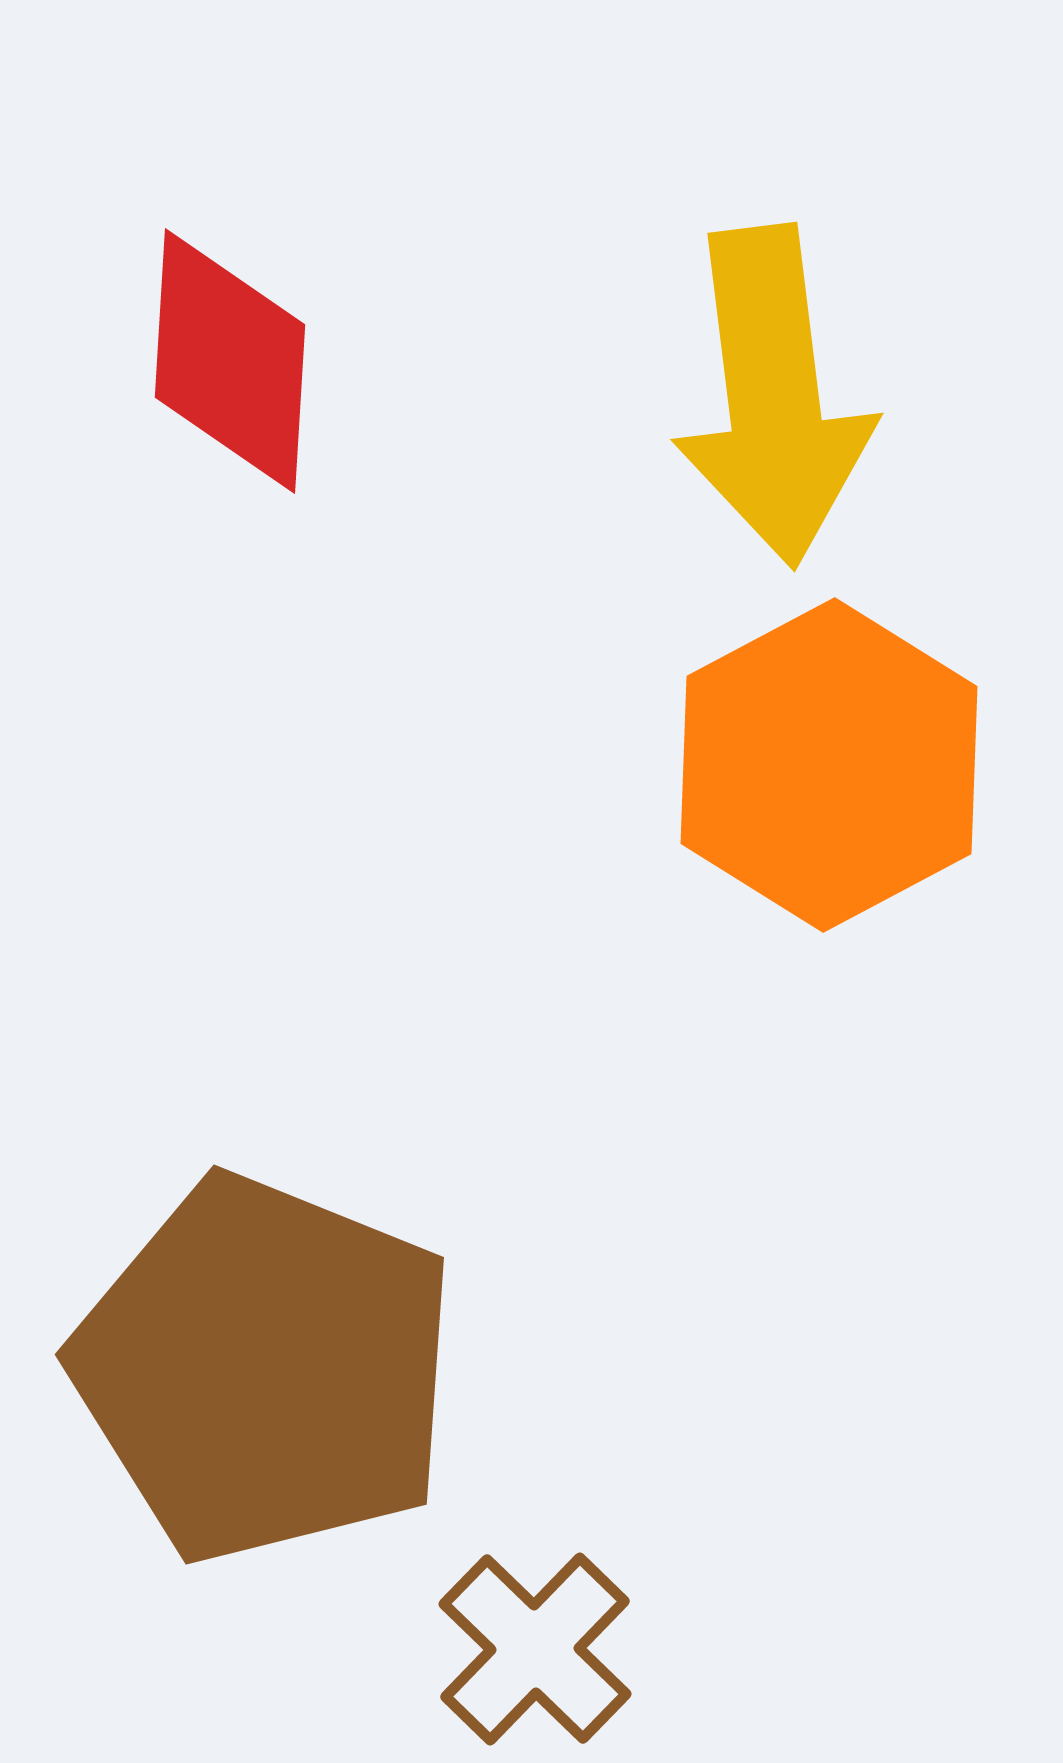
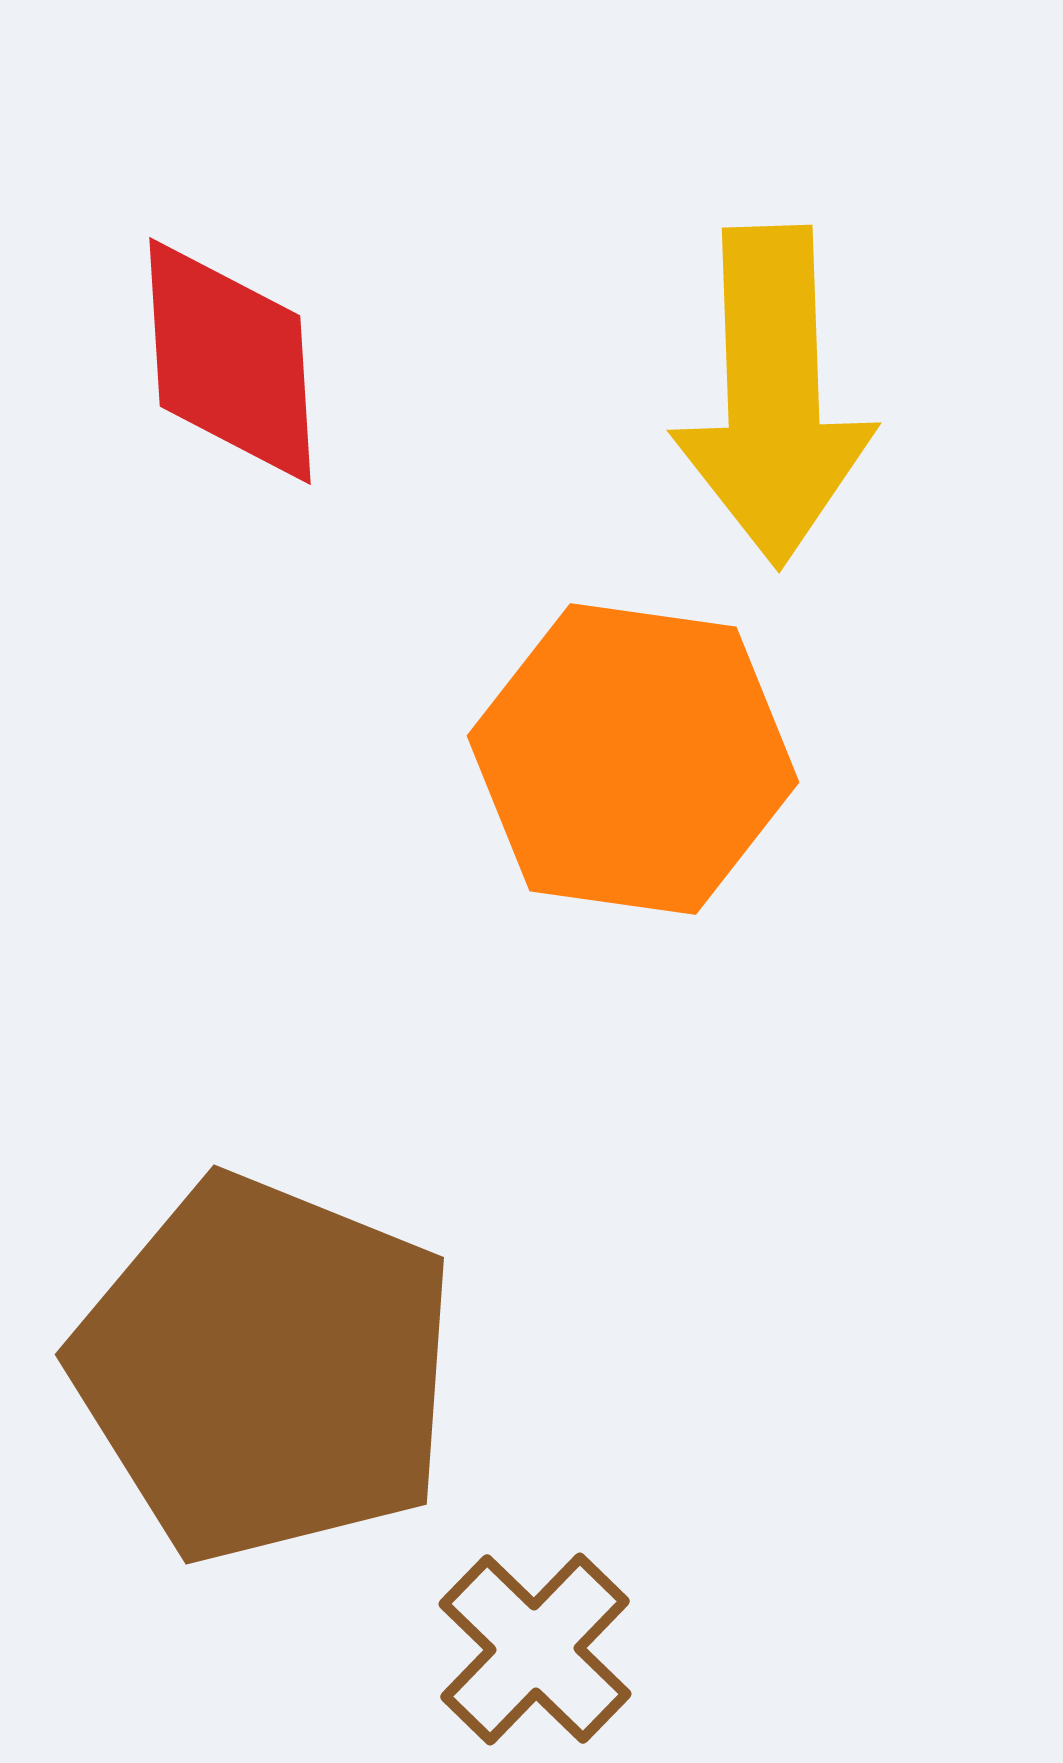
red diamond: rotated 7 degrees counterclockwise
yellow arrow: rotated 5 degrees clockwise
orange hexagon: moved 196 px left, 6 px up; rotated 24 degrees counterclockwise
